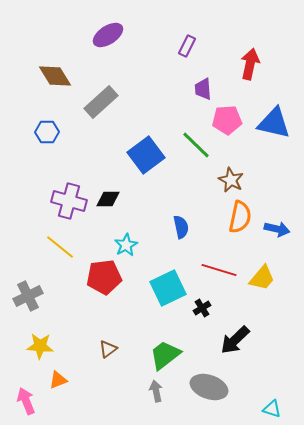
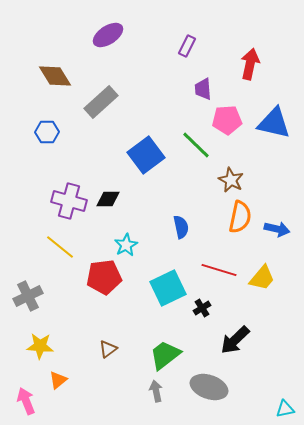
orange triangle: rotated 18 degrees counterclockwise
cyan triangle: moved 13 px right; rotated 30 degrees counterclockwise
